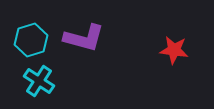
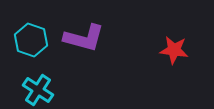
cyan hexagon: rotated 24 degrees counterclockwise
cyan cross: moved 1 px left, 9 px down
